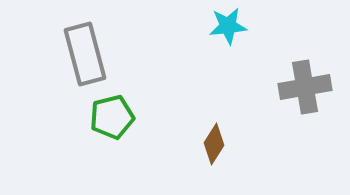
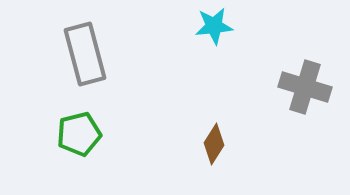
cyan star: moved 14 px left
gray cross: rotated 27 degrees clockwise
green pentagon: moved 33 px left, 17 px down
